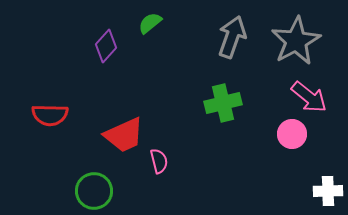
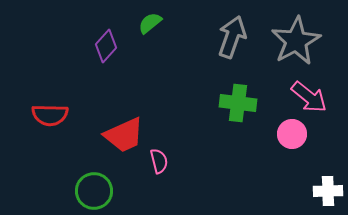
green cross: moved 15 px right; rotated 21 degrees clockwise
